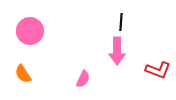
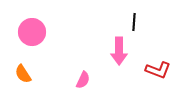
black line: moved 13 px right
pink circle: moved 2 px right, 1 px down
pink arrow: moved 2 px right
pink semicircle: moved 1 px down
